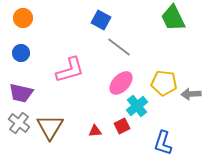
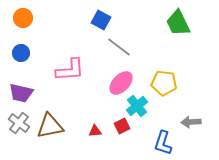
green trapezoid: moved 5 px right, 5 px down
pink L-shape: rotated 12 degrees clockwise
gray arrow: moved 28 px down
brown triangle: moved 1 px up; rotated 48 degrees clockwise
